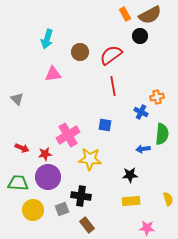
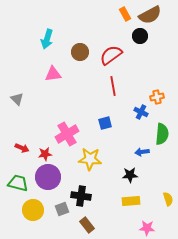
blue square: moved 2 px up; rotated 24 degrees counterclockwise
pink cross: moved 1 px left, 1 px up
blue arrow: moved 1 px left, 3 px down
green trapezoid: rotated 10 degrees clockwise
